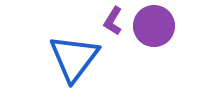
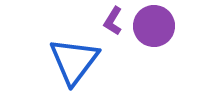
blue triangle: moved 3 px down
